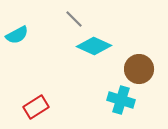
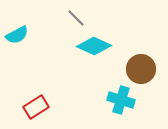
gray line: moved 2 px right, 1 px up
brown circle: moved 2 px right
